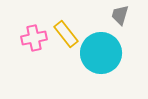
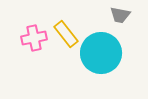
gray trapezoid: rotated 95 degrees counterclockwise
